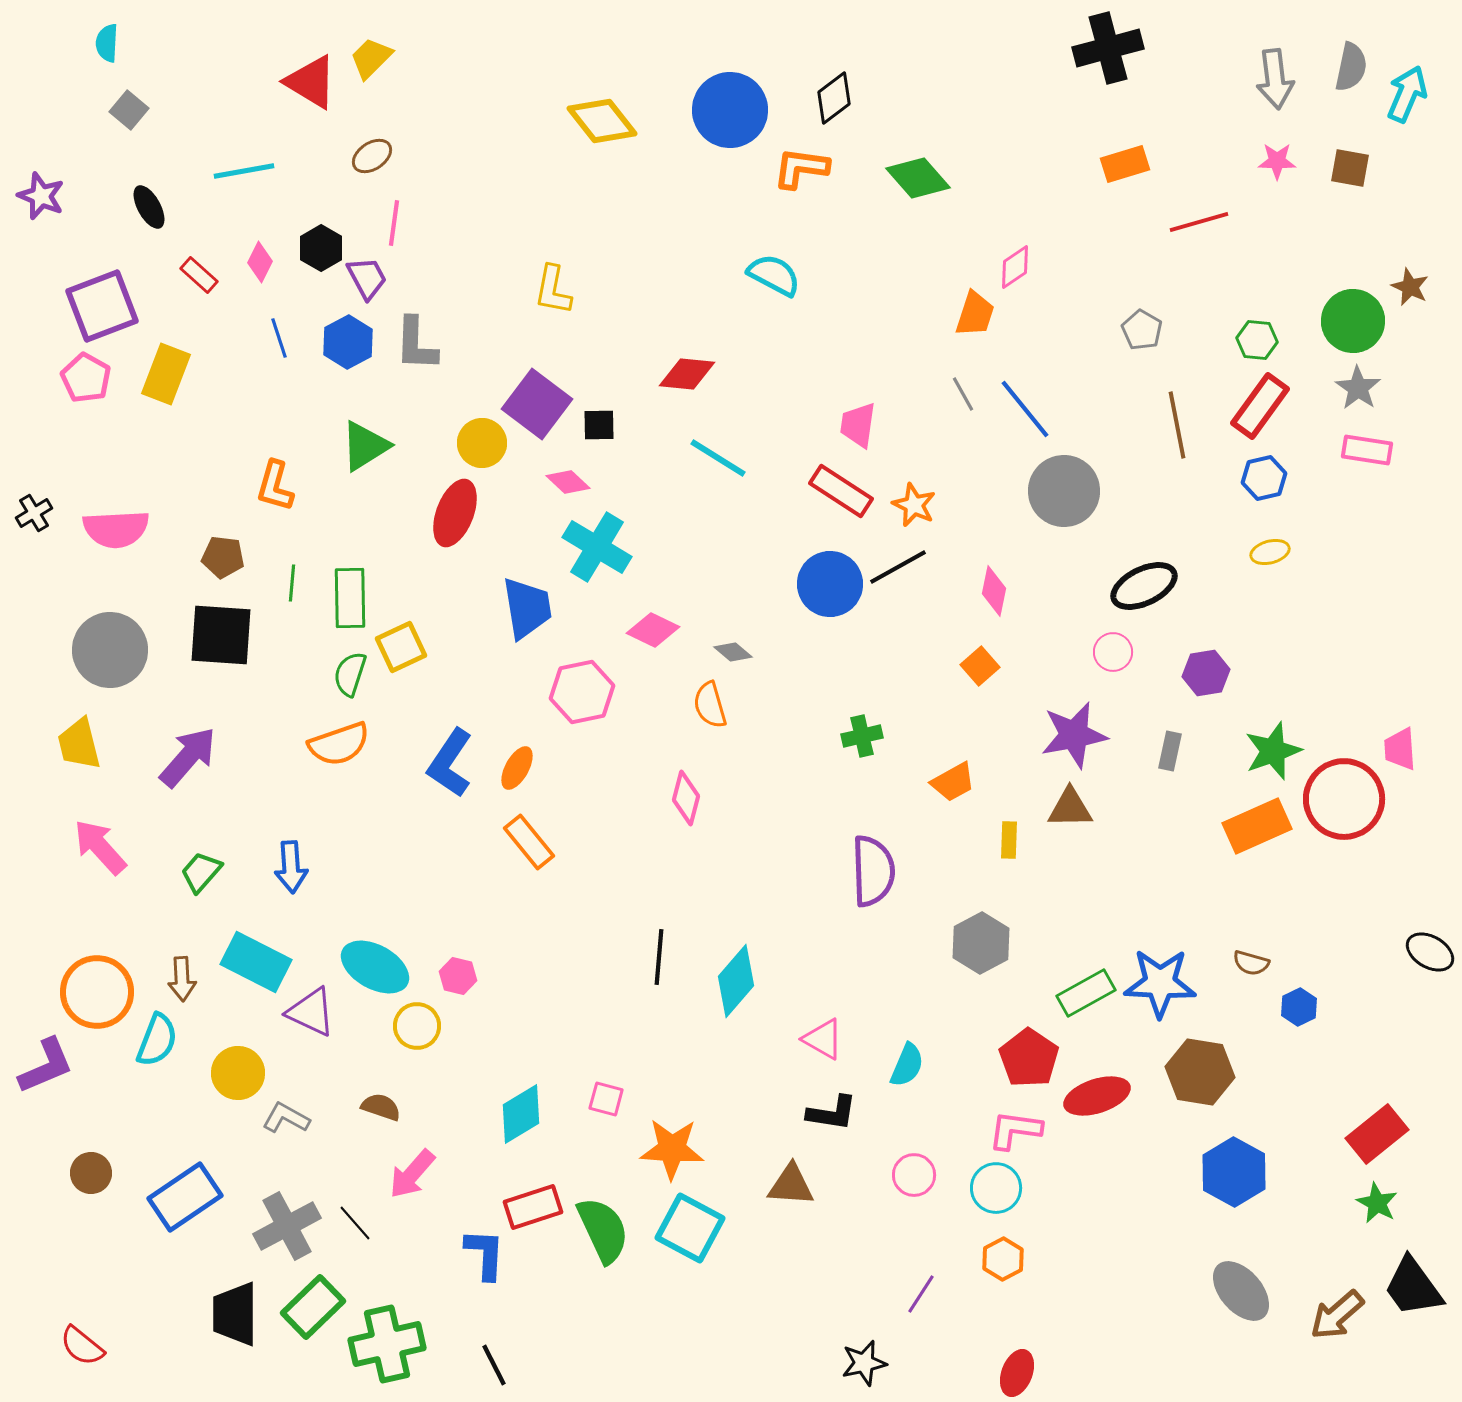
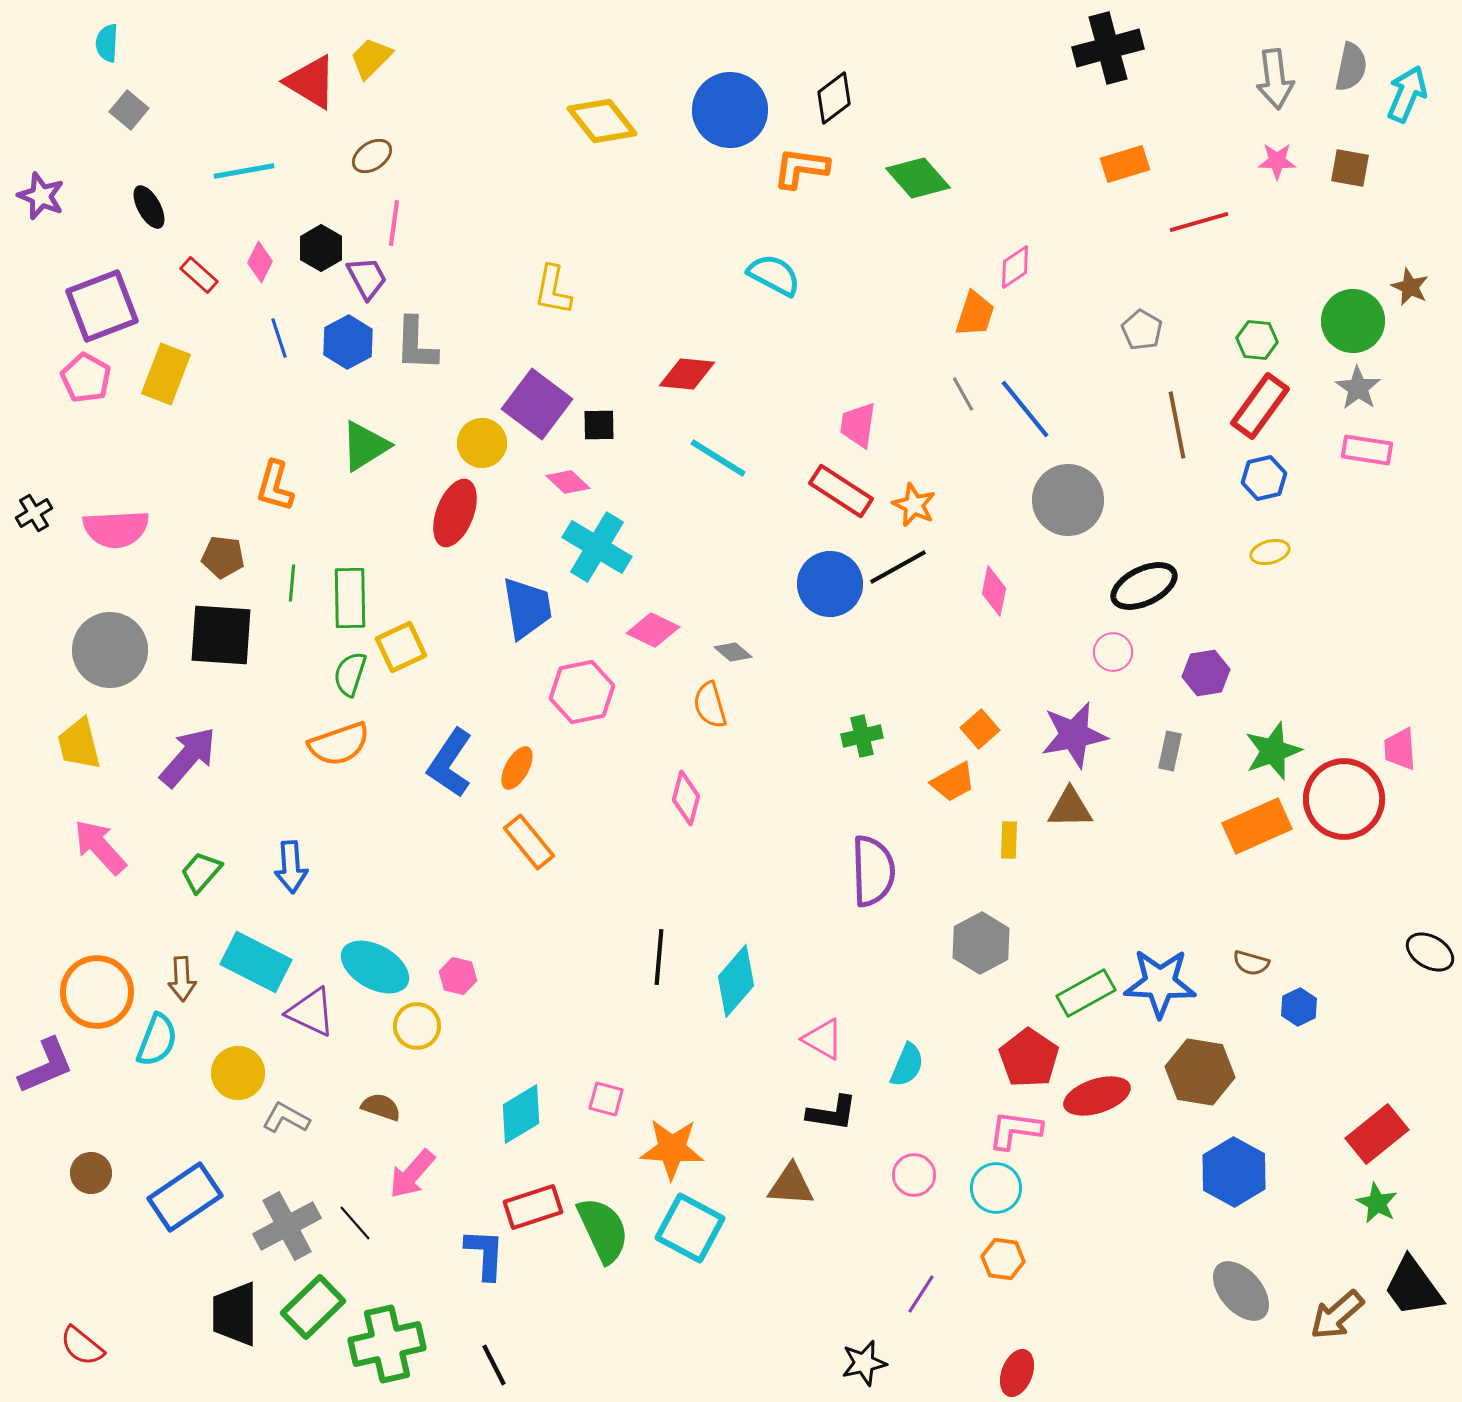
gray circle at (1064, 491): moved 4 px right, 9 px down
orange square at (980, 666): moved 63 px down
orange hexagon at (1003, 1259): rotated 24 degrees counterclockwise
